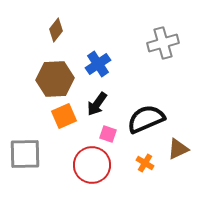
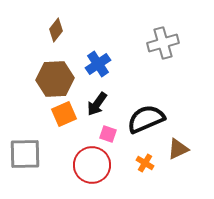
orange square: moved 2 px up
